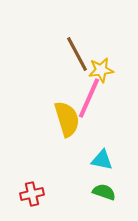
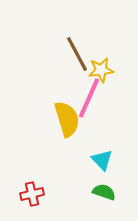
cyan triangle: rotated 35 degrees clockwise
